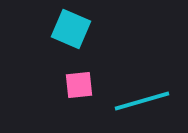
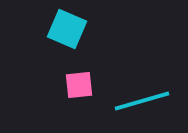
cyan square: moved 4 px left
